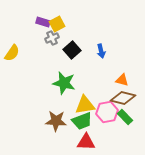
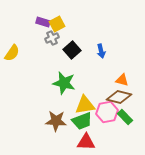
brown diamond: moved 4 px left, 1 px up
